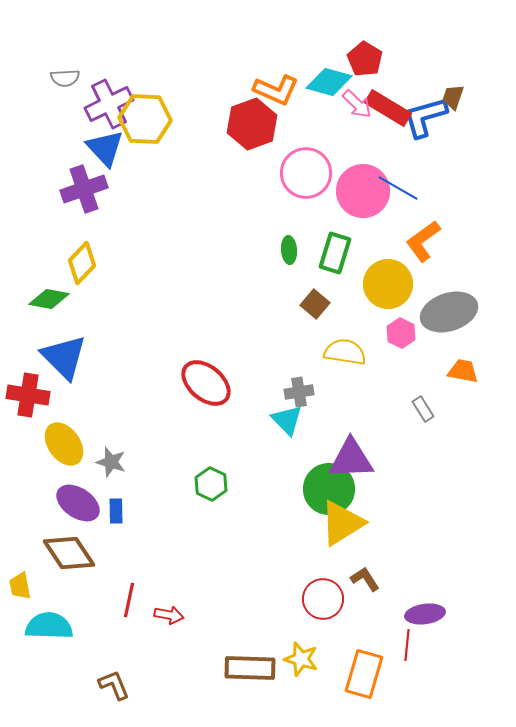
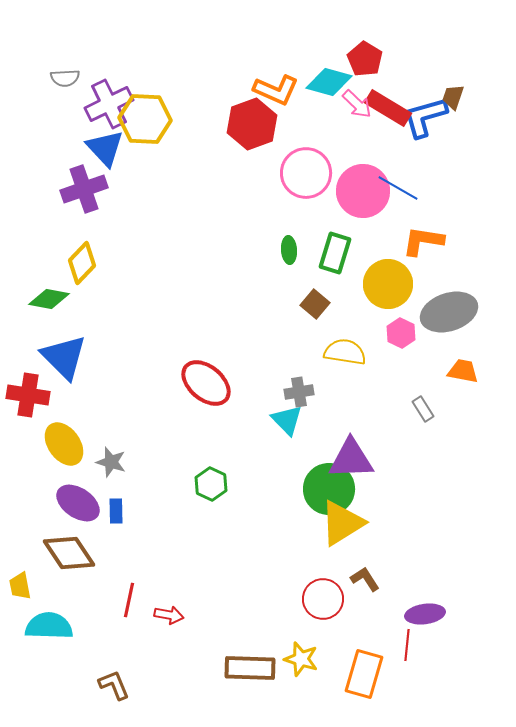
orange L-shape at (423, 241): rotated 45 degrees clockwise
